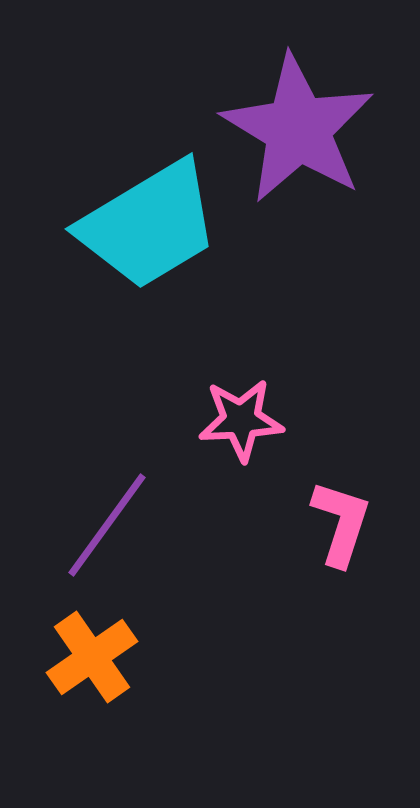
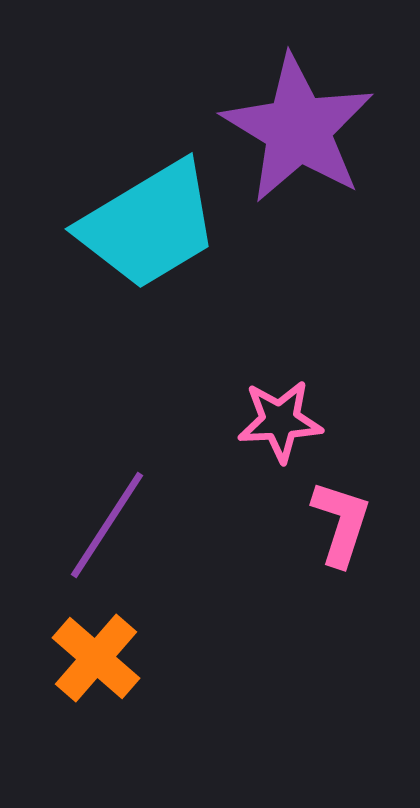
pink star: moved 39 px right, 1 px down
purple line: rotated 3 degrees counterclockwise
orange cross: moved 4 px right, 1 px down; rotated 14 degrees counterclockwise
